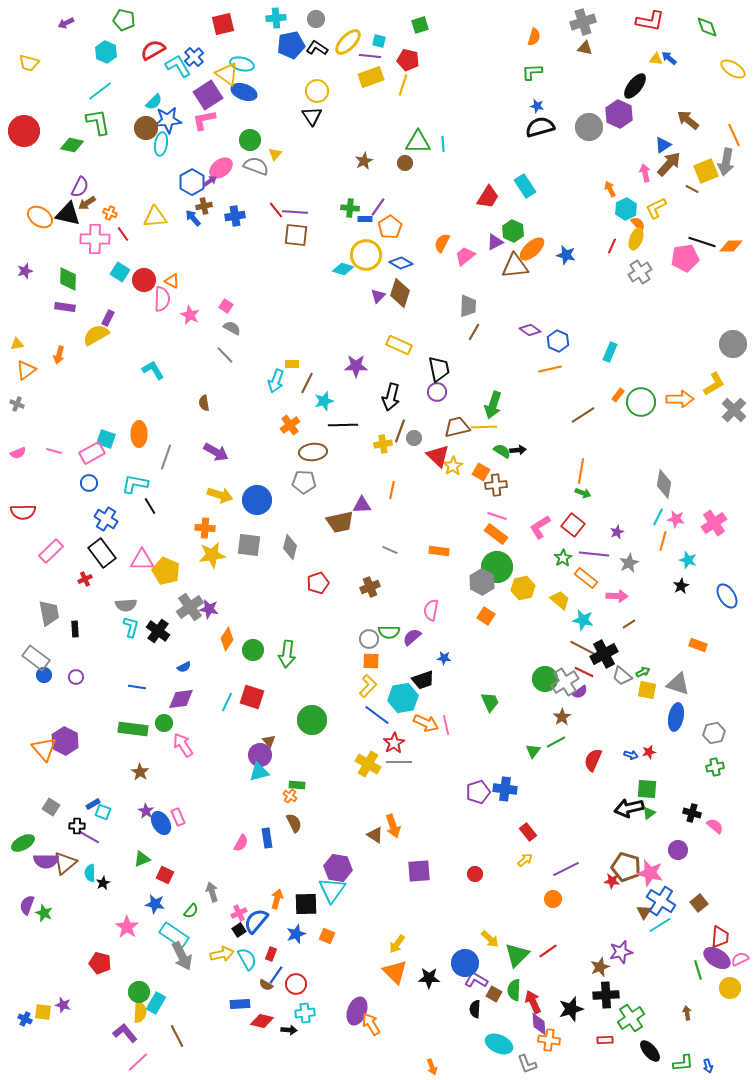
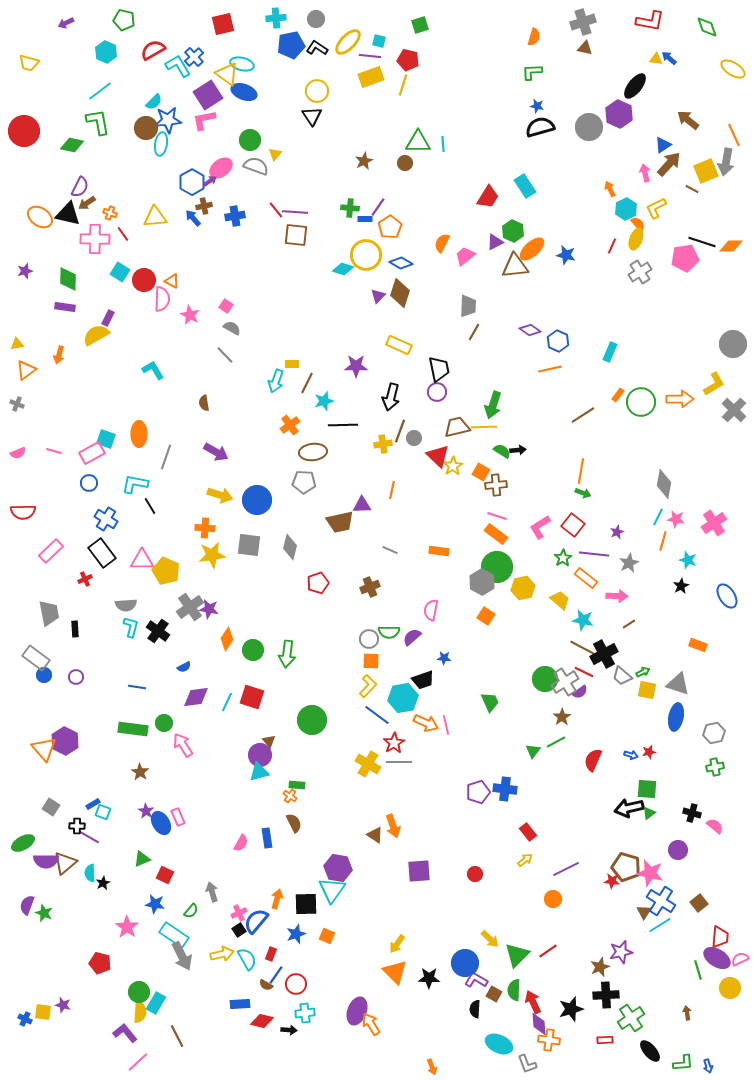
purple diamond at (181, 699): moved 15 px right, 2 px up
